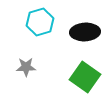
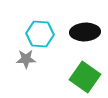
cyan hexagon: moved 12 px down; rotated 20 degrees clockwise
gray star: moved 8 px up
